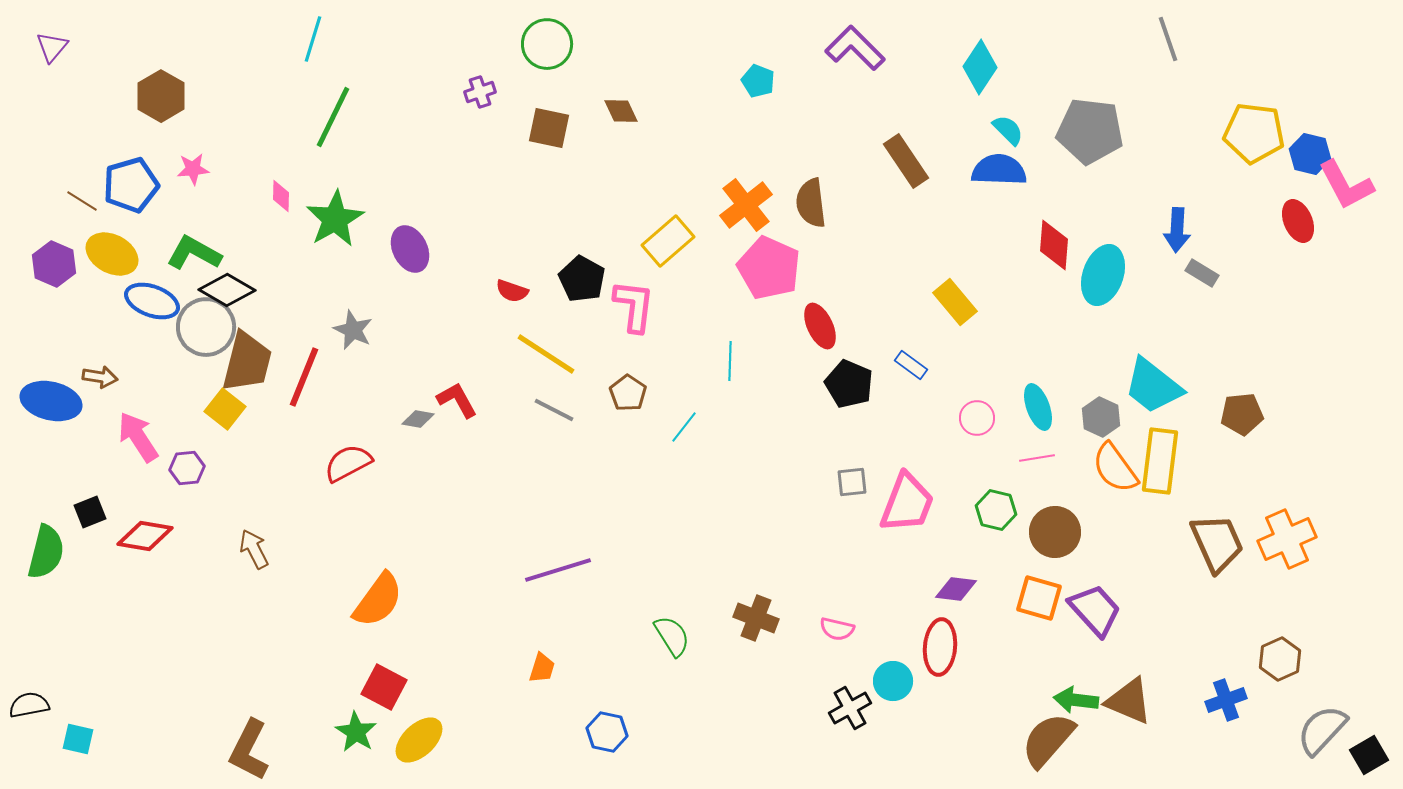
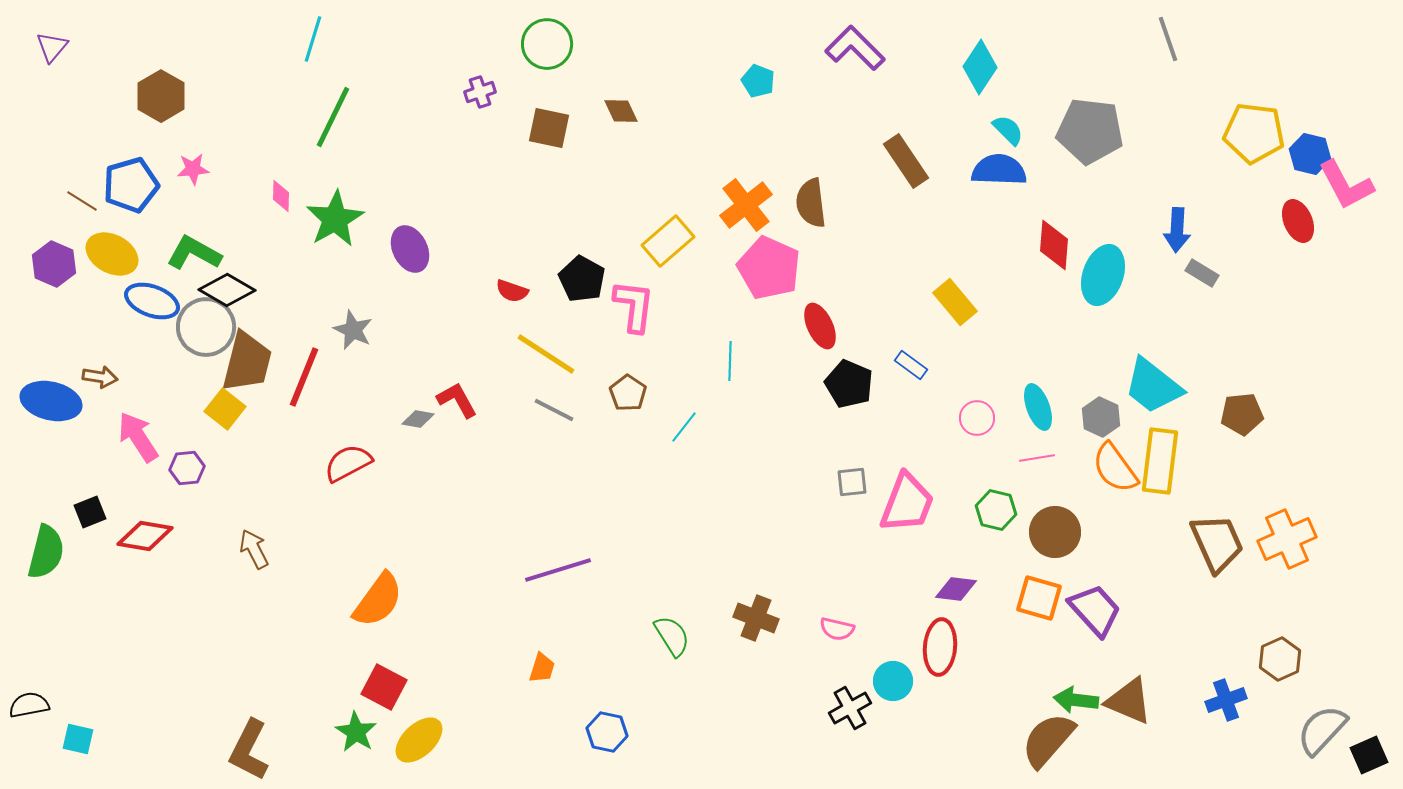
black square at (1369, 755): rotated 6 degrees clockwise
